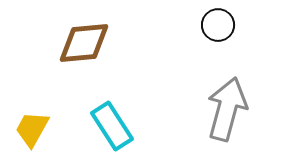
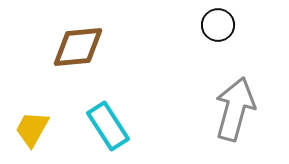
brown diamond: moved 6 px left, 4 px down
gray arrow: moved 8 px right
cyan rectangle: moved 4 px left
